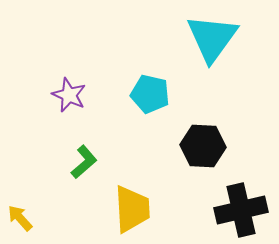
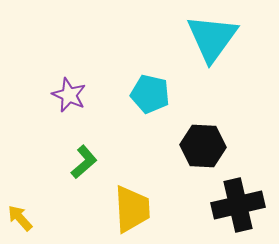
black cross: moved 3 px left, 5 px up
